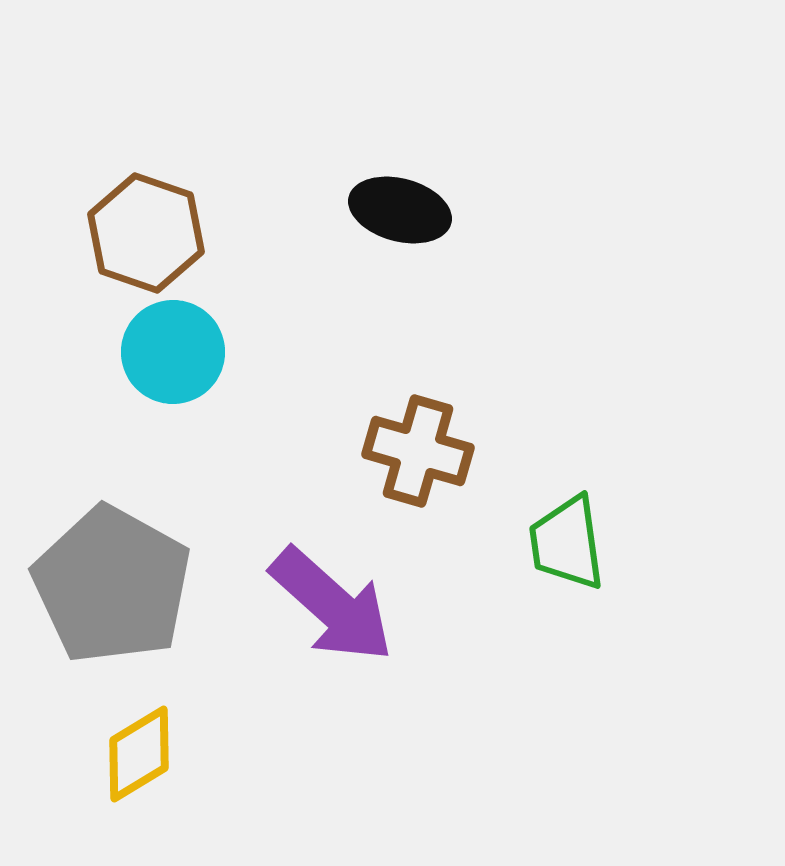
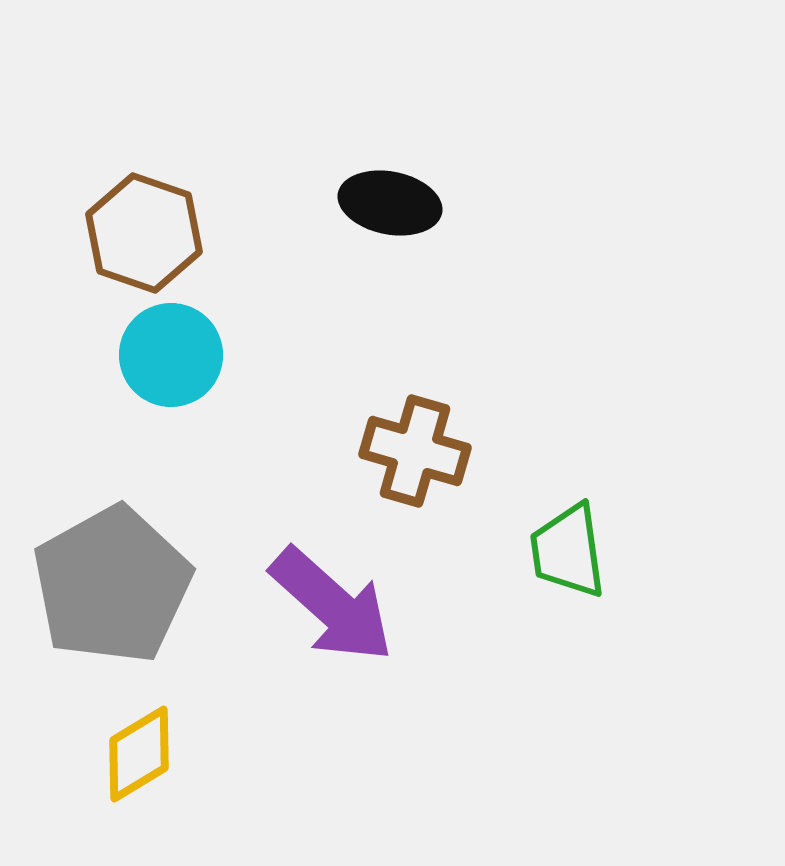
black ellipse: moved 10 px left, 7 px up; rotated 4 degrees counterclockwise
brown hexagon: moved 2 px left
cyan circle: moved 2 px left, 3 px down
brown cross: moved 3 px left
green trapezoid: moved 1 px right, 8 px down
gray pentagon: rotated 14 degrees clockwise
